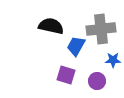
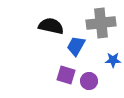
gray cross: moved 6 px up
purple circle: moved 8 px left
